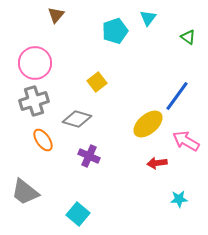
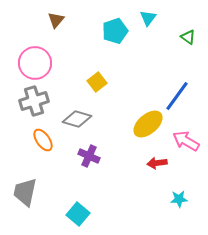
brown triangle: moved 5 px down
gray trapezoid: rotated 64 degrees clockwise
